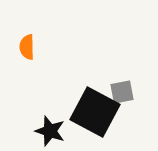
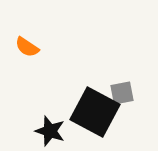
orange semicircle: rotated 55 degrees counterclockwise
gray square: moved 1 px down
